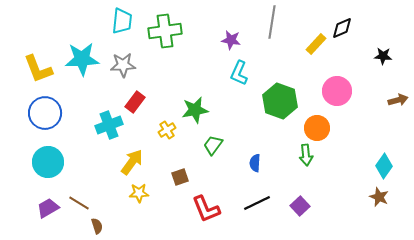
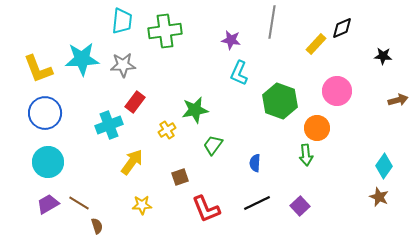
yellow star: moved 3 px right, 12 px down
purple trapezoid: moved 4 px up
